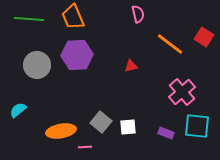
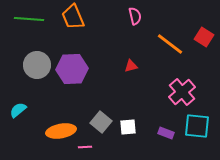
pink semicircle: moved 3 px left, 2 px down
purple hexagon: moved 5 px left, 14 px down
